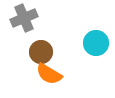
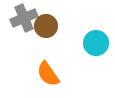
brown circle: moved 5 px right, 26 px up
orange semicircle: moved 1 px left; rotated 24 degrees clockwise
